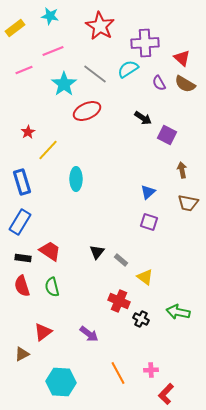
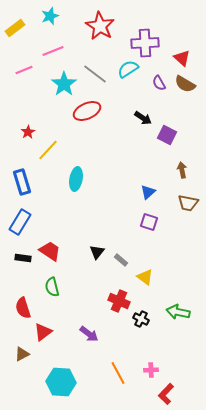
cyan star at (50, 16): rotated 30 degrees counterclockwise
cyan ellipse at (76, 179): rotated 10 degrees clockwise
red semicircle at (22, 286): moved 1 px right, 22 px down
